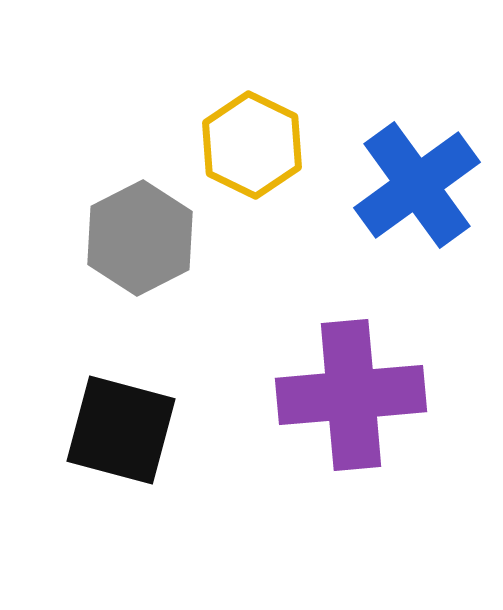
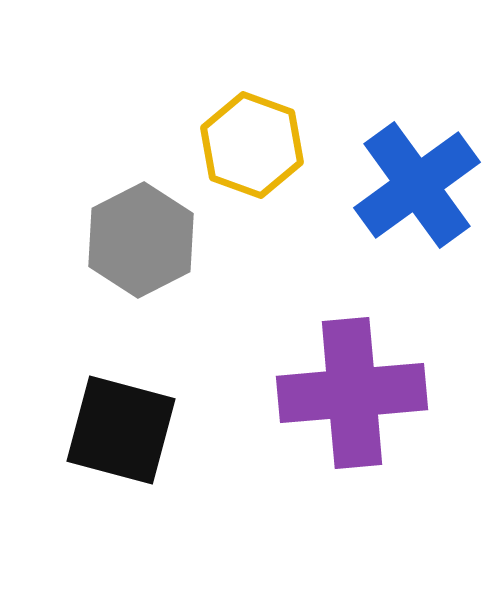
yellow hexagon: rotated 6 degrees counterclockwise
gray hexagon: moved 1 px right, 2 px down
purple cross: moved 1 px right, 2 px up
